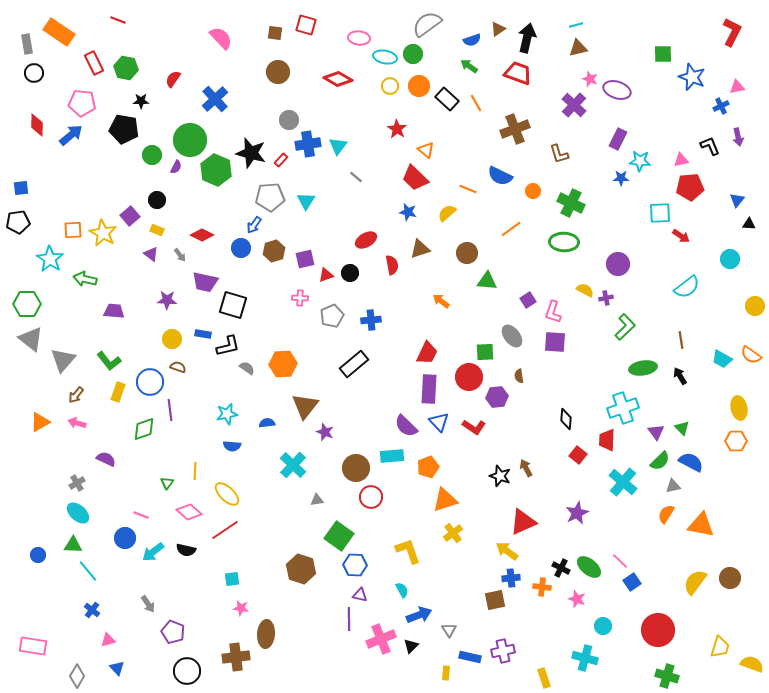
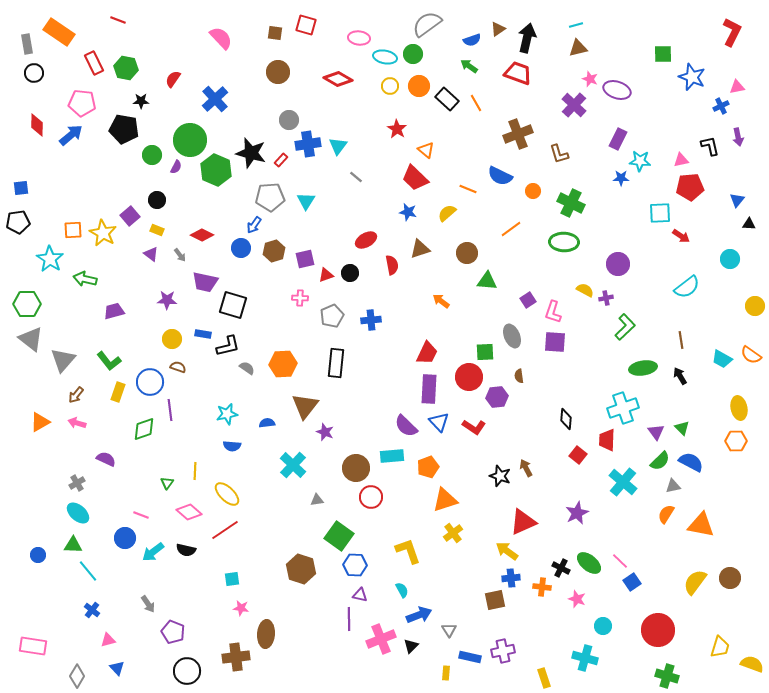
brown cross at (515, 129): moved 3 px right, 5 px down
black L-shape at (710, 146): rotated 10 degrees clockwise
purple trapezoid at (114, 311): rotated 20 degrees counterclockwise
gray ellipse at (512, 336): rotated 15 degrees clockwise
black rectangle at (354, 364): moved 18 px left, 1 px up; rotated 44 degrees counterclockwise
green ellipse at (589, 567): moved 4 px up
